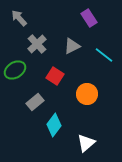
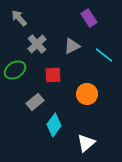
red square: moved 2 px left, 1 px up; rotated 36 degrees counterclockwise
